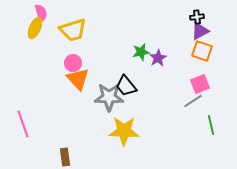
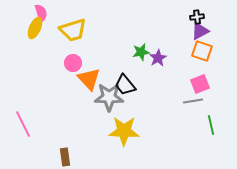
orange triangle: moved 11 px right
black trapezoid: moved 1 px left, 1 px up
gray line: rotated 24 degrees clockwise
pink line: rotated 8 degrees counterclockwise
